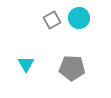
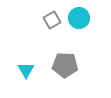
cyan triangle: moved 6 px down
gray pentagon: moved 7 px left, 3 px up
